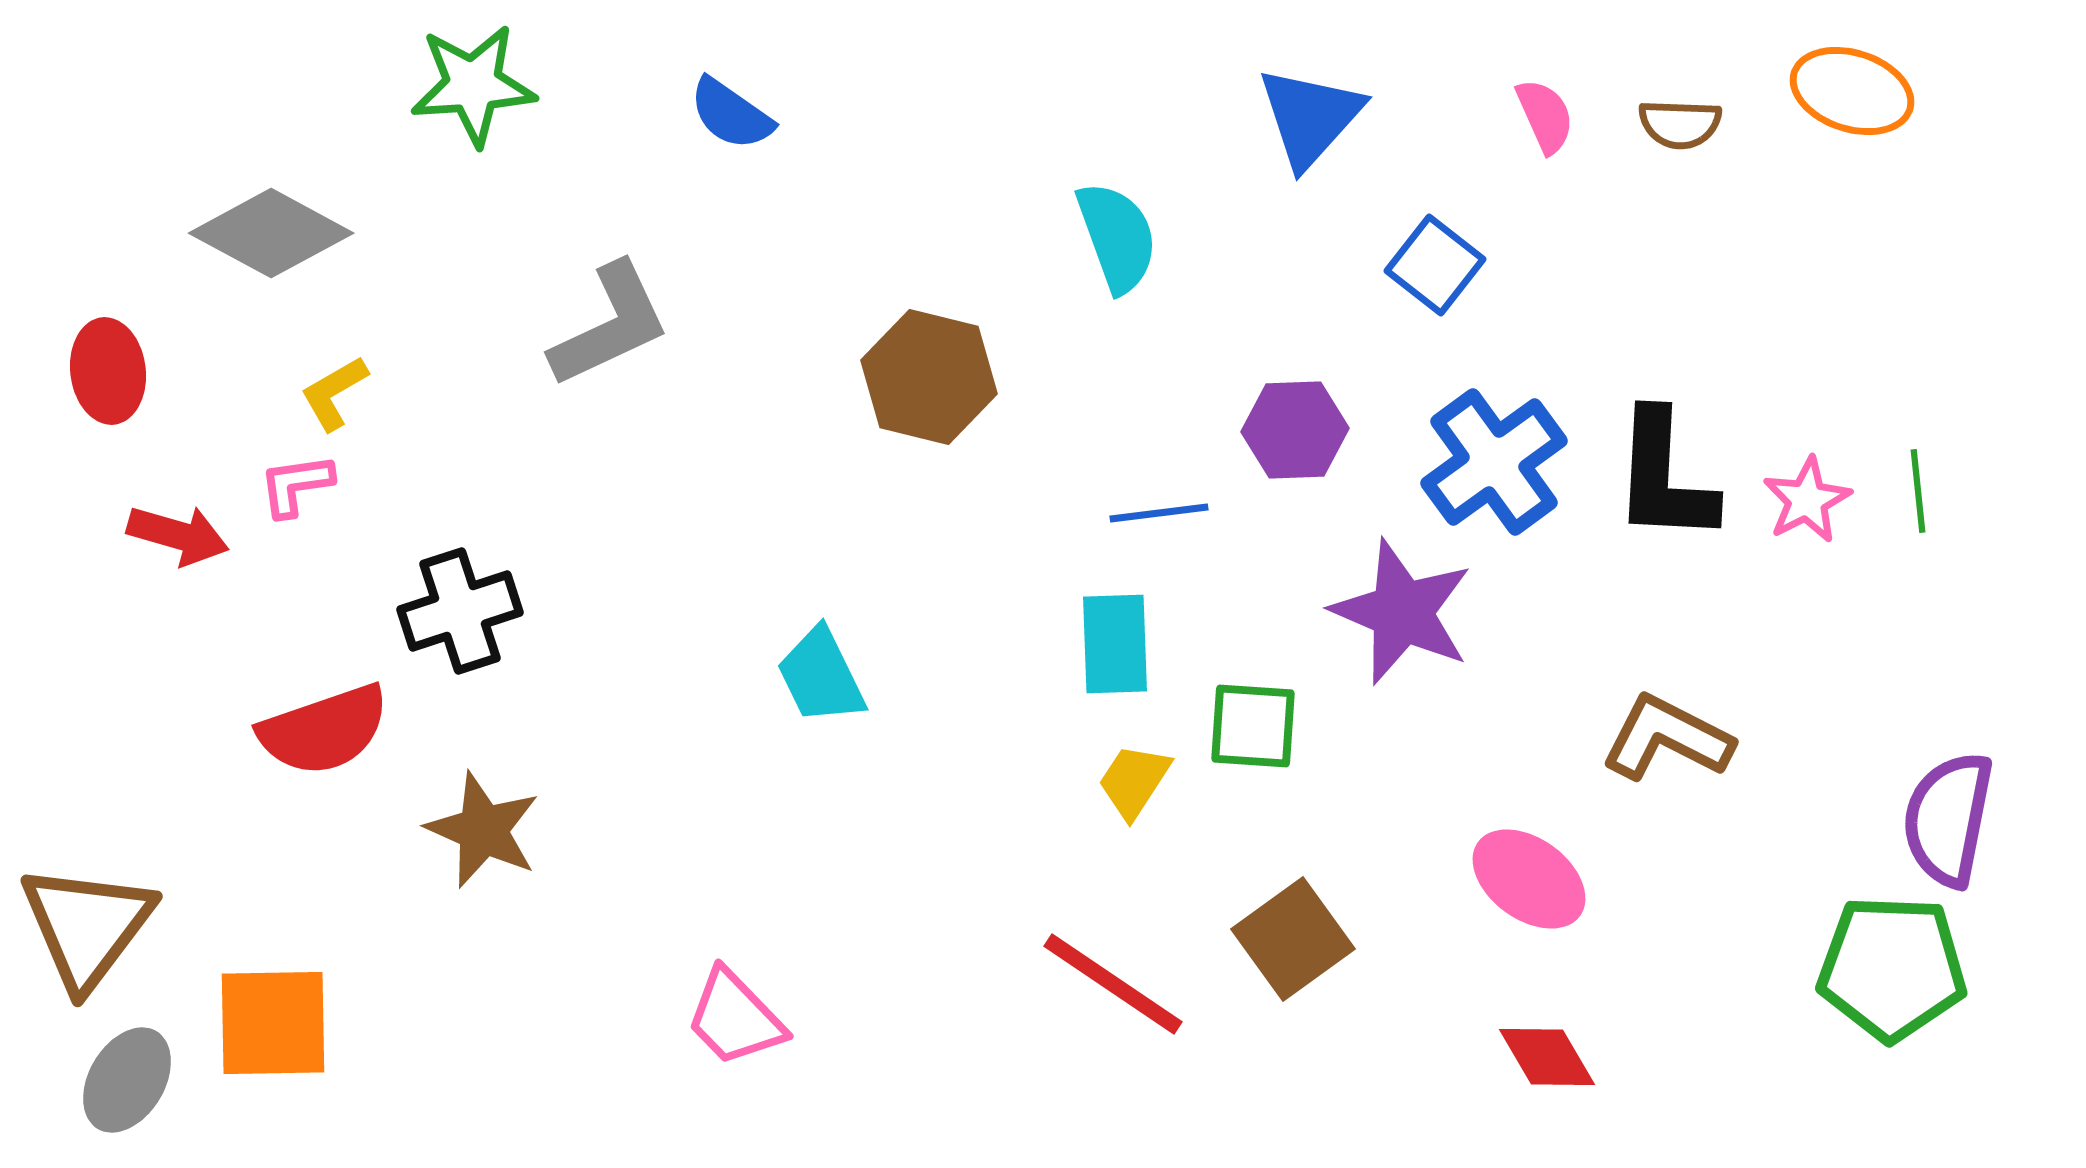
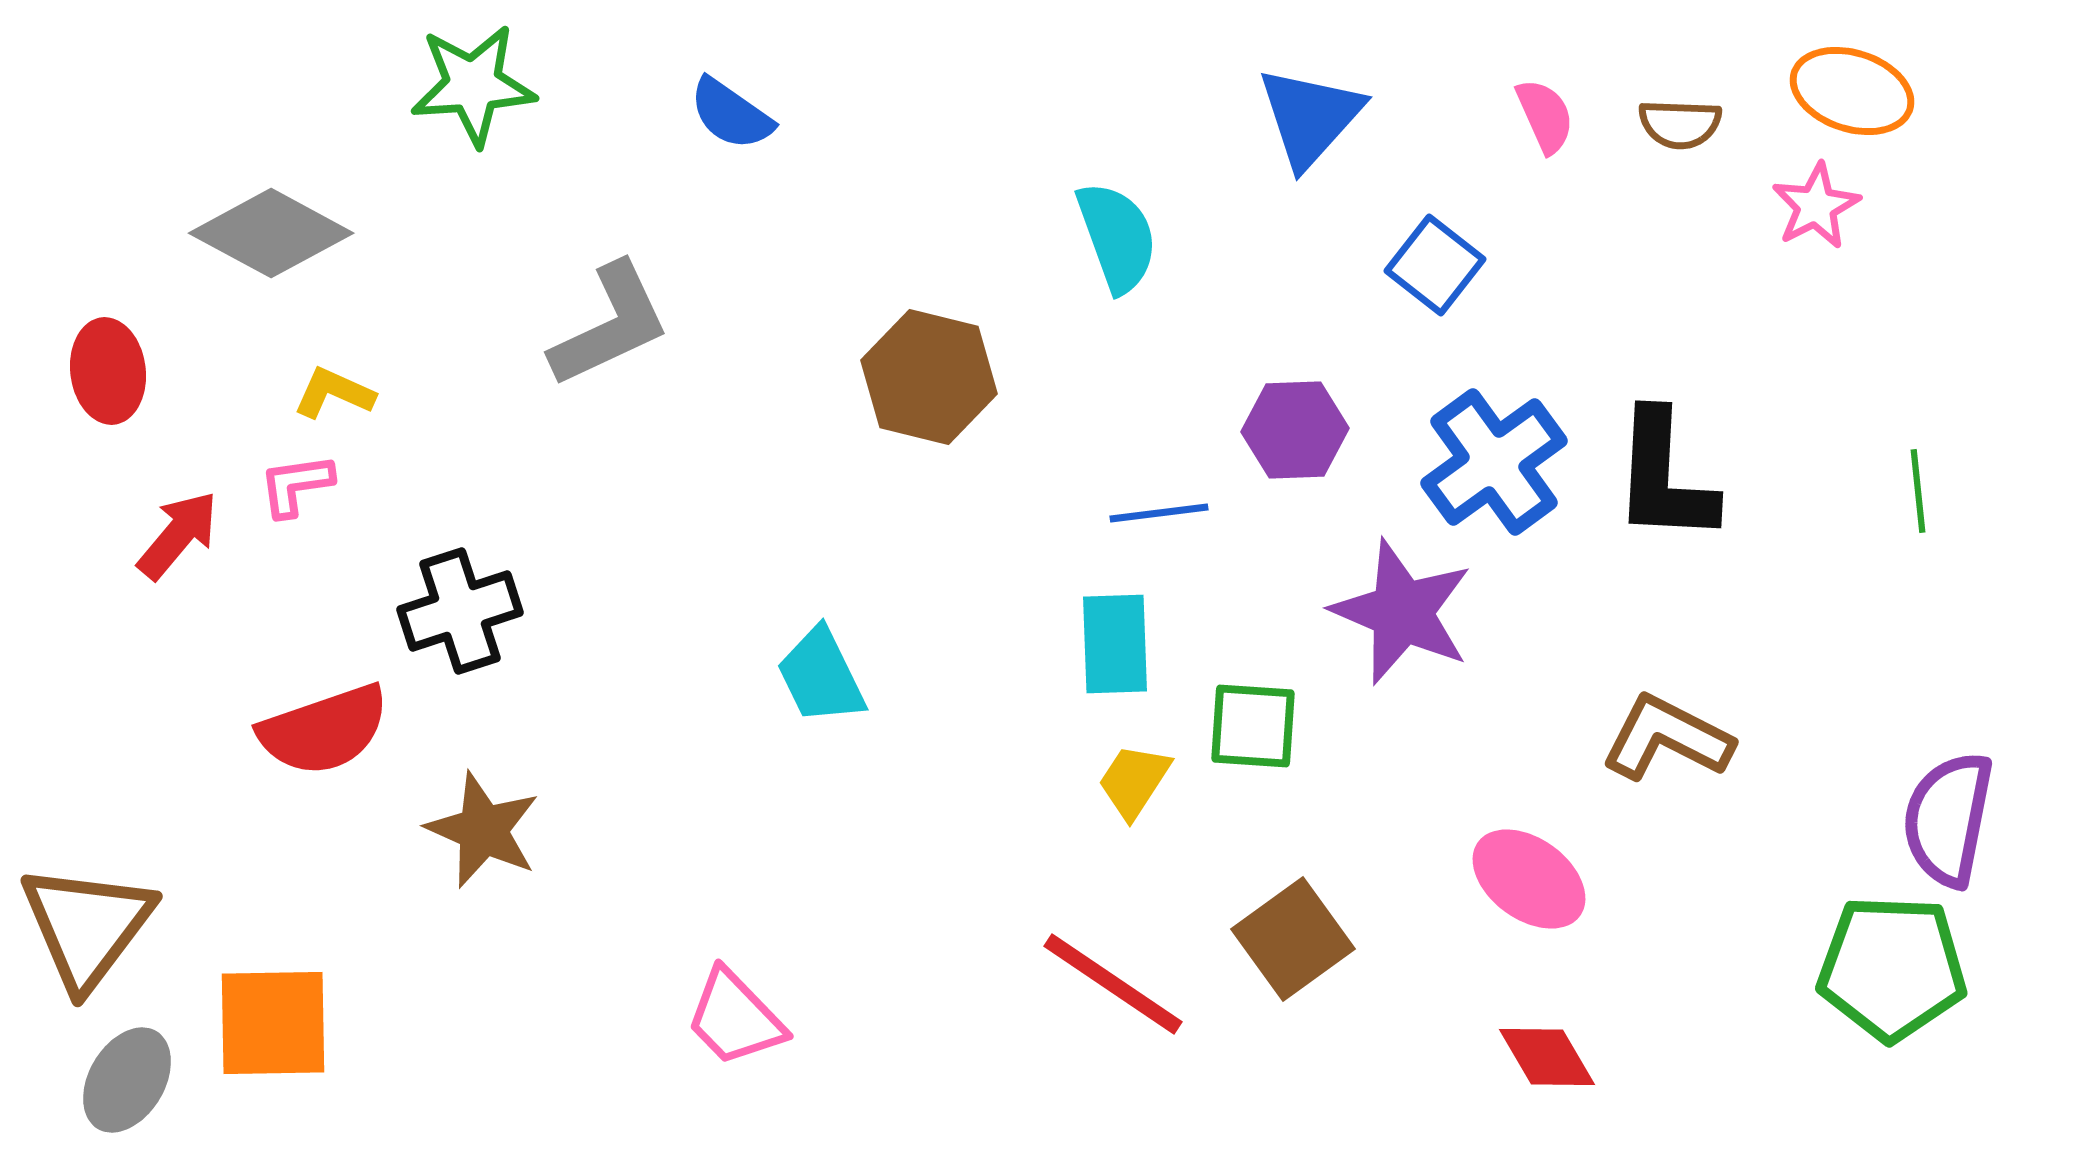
yellow L-shape: rotated 54 degrees clockwise
pink star: moved 9 px right, 294 px up
red arrow: rotated 66 degrees counterclockwise
